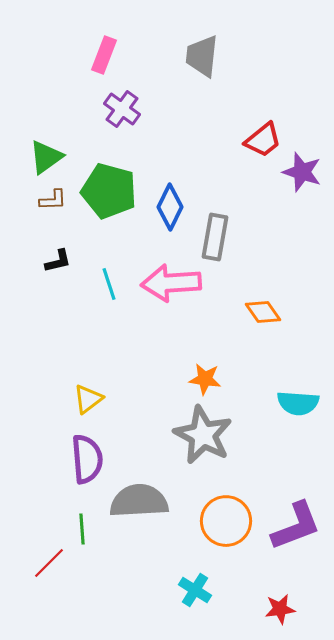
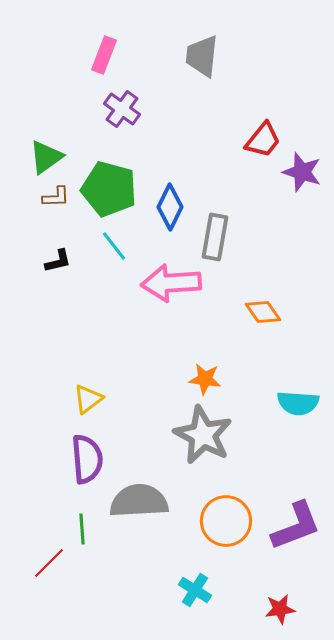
red trapezoid: rotated 12 degrees counterclockwise
green pentagon: moved 2 px up
brown L-shape: moved 3 px right, 3 px up
cyan line: moved 5 px right, 38 px up; rotated 20 degrees counterclockwise
